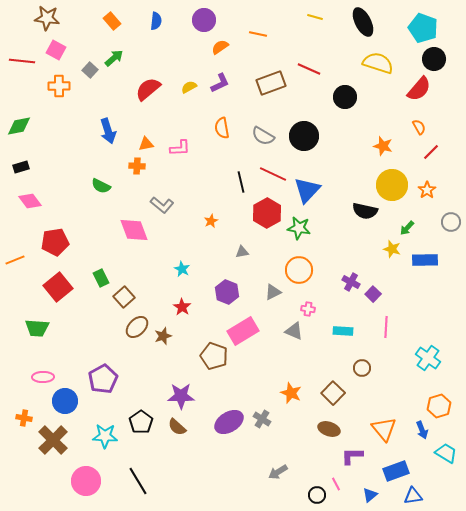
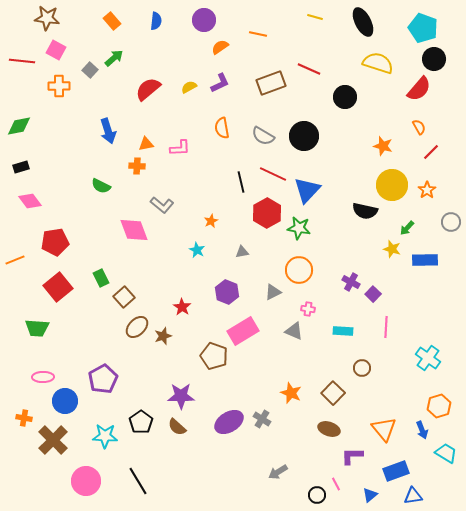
cyan star at (182, 269): moved 15 px right, 19 px up
